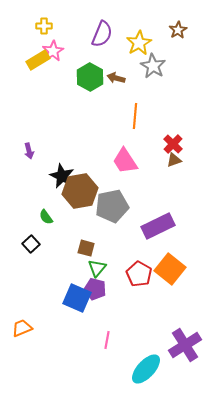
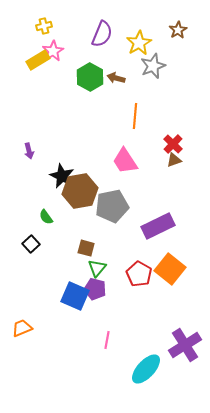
yellow cross: rotated 14 degrees counterclockwise
gray star: rotated 20 degrees clockwise
blue square: moved 2 px left, 2 px up
